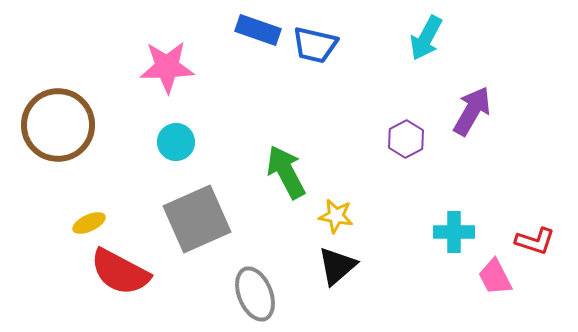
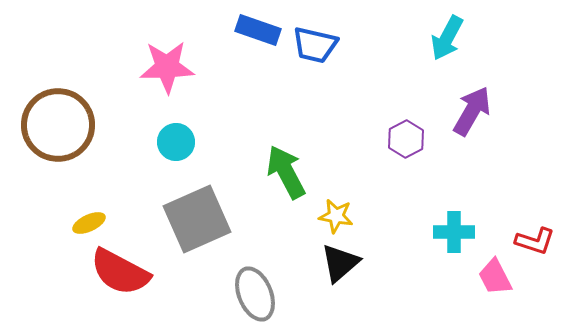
cyan arrow: moved 21 px right
black triangle: moved 3 px right, 3 px up
